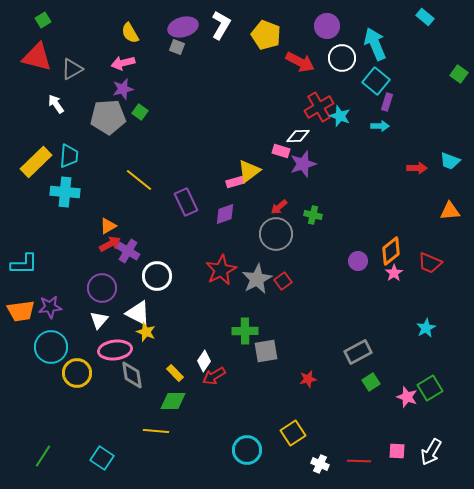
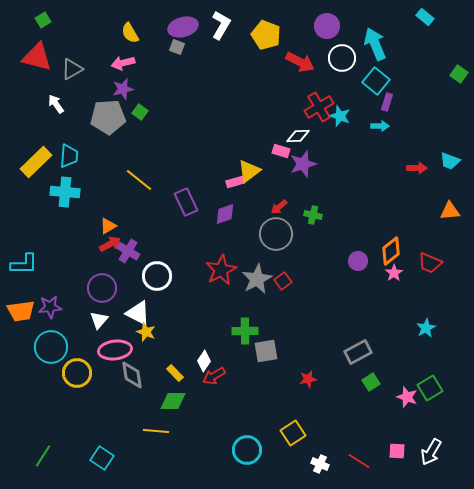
red line at (359, 461): rotated 30 degrees clockwise
